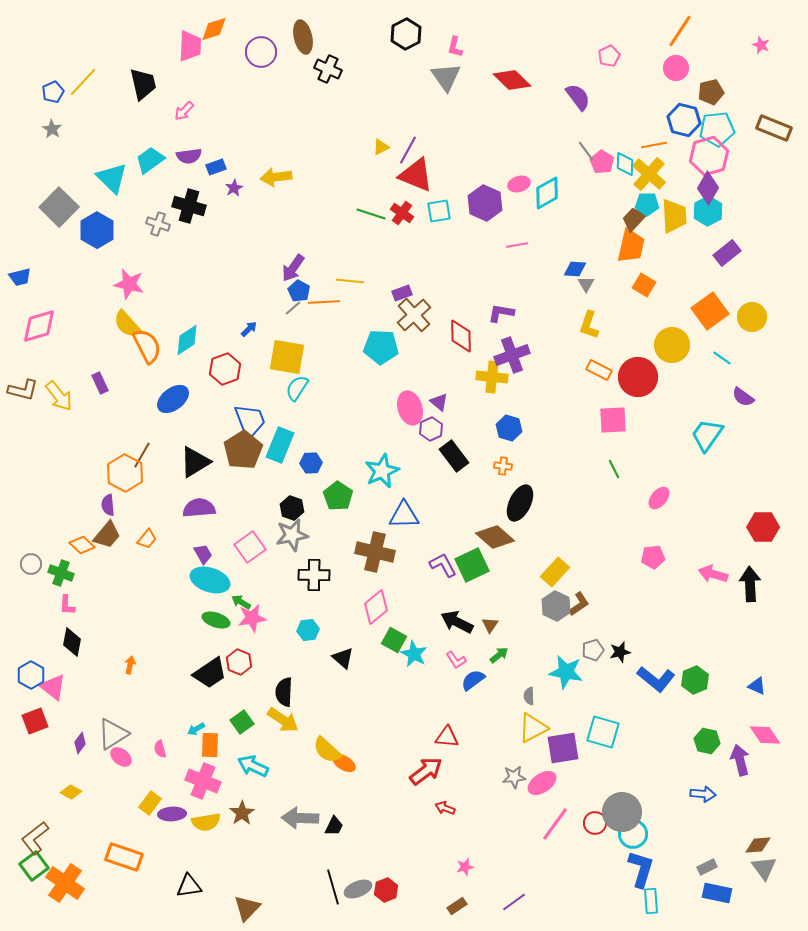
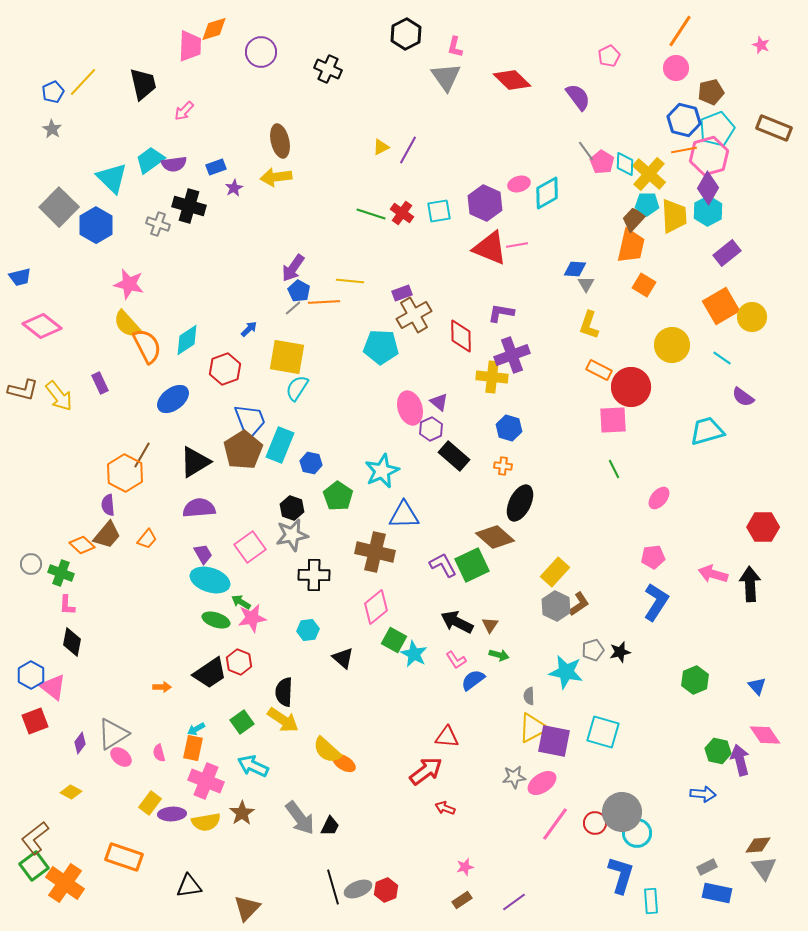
brown ellipse at (303, 37): moved 23 px left, 104 px down
cyan pentagon at (717, 129): rotated 16 degrees counterclockwise
orange line at (654, 145): moved 30 px right, 5 px down
purple semicircle at (189, 156): moved 15 px left, 8 px down
red triangle at (416, 175): moved 74 px right, 73 px down
blue hexagon at (97, 230): moved 1 px left, 5 px up
orange square at (710, 311): moved 11 px right, 5 px up; rotated 6 degrees clockwise
brown cross at (414, 315): rotated 12 degrees clockwise
pink diamond at (39, 326): moved 3 px right; rotated 54 degrees clockwise
red circle at (638, 377): moved 7 px left, 10 px down
cyan trapezoid at (707, 435): moved 4 px up; rotated 39 degrees clockwise
black rectangle at (454, 456): rotated 12 degrees counterclockwise
blue hexagon at (311, 463): rotated 15 degrees clockwise
green arrow at (499, 655): rotated 54 degrees clockwise
orange arrow at (130, 665): moved 32 px right, 22 px down; rotated 78 degrees clockwise
blue L-shape at (656, 679): moved 77 px up; rotated 96 degrees counterclockwise
blue triangle at (757, 686): rotated 24 degrees clockwise
green hexagon at (707, 741): moved 11 px right, 10 px down
orange rectangle at (210, 745): moved 17 px left, 3 px down; rotated 10 degrees clockwise
purple square at (563, 748): moved 9 px left, 7 px up; rotated 20 degrees clockwise
pink semicircle at (160, 749): moved 1 px left, 4 px down
pink cross at (203, 781): moved 3 px right
gray arrow at (300, 818): rotated 129 degrees counterclockwise
black trapezoid at (334, 826): moved 4 px left
cyan circle at (633, 834): moved 4 px right, 1 px up
blue L-shape at (641, 869): moved 20 px left, 6 px down
brown rectangle at (457, 906): moved 5 px right, 6 px up
